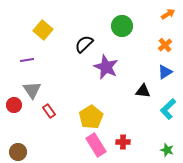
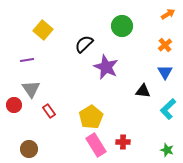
blue triangle: rotated 28 degrees counterclockwise
gray triangle: moved 1 px left, 1 px up
brown circle: moved 11 px right, 3 px up
